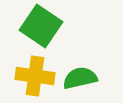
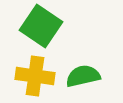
green semicircle: moved 3 px right, 2 px up
